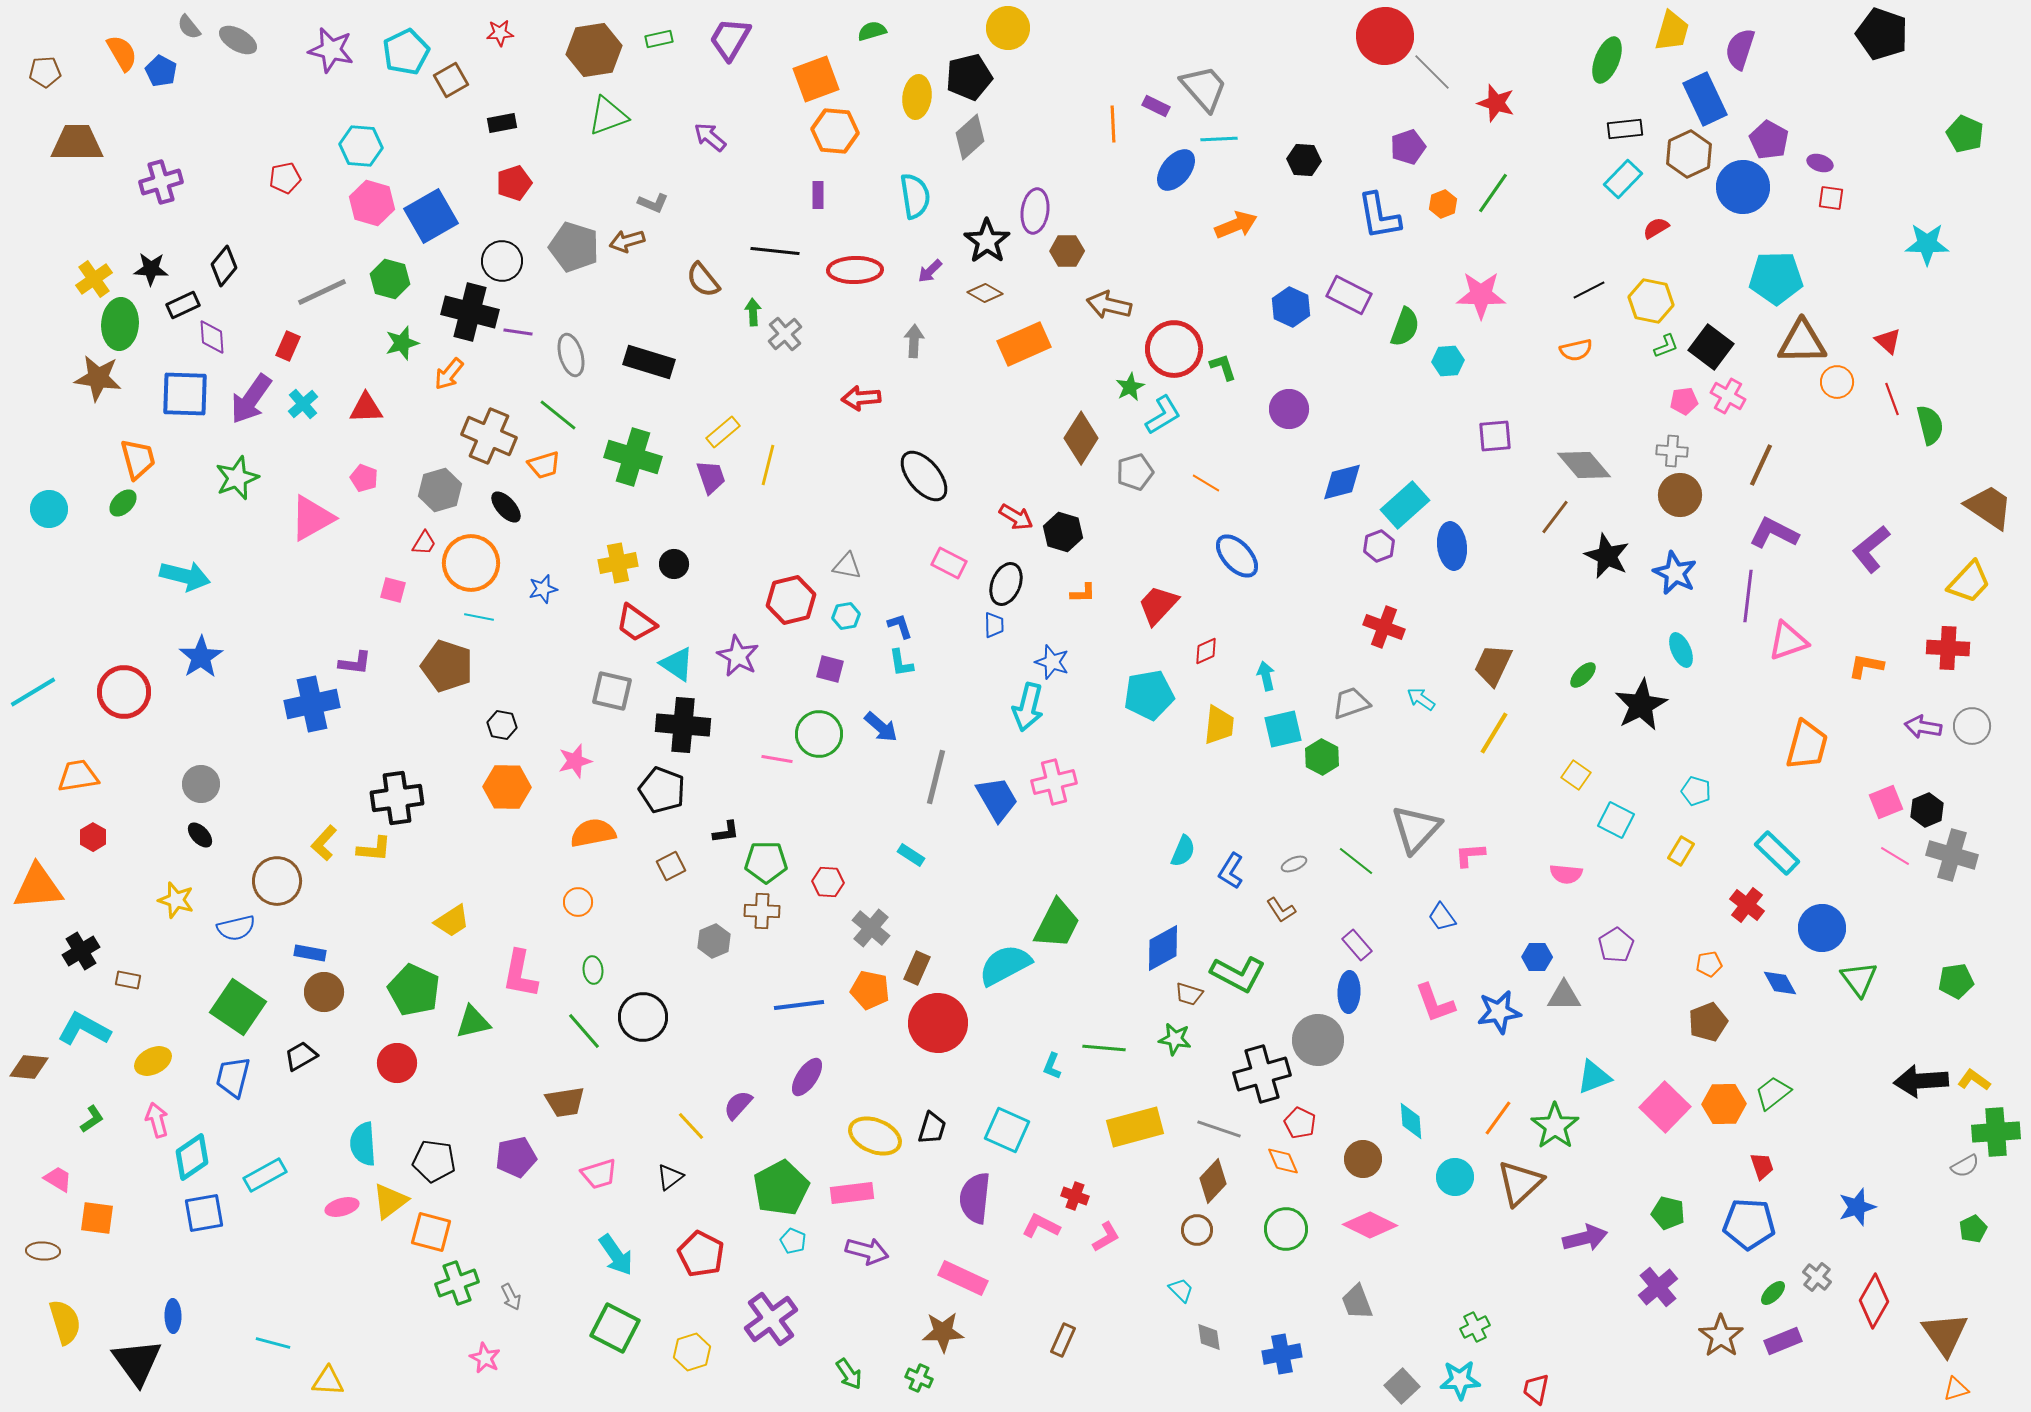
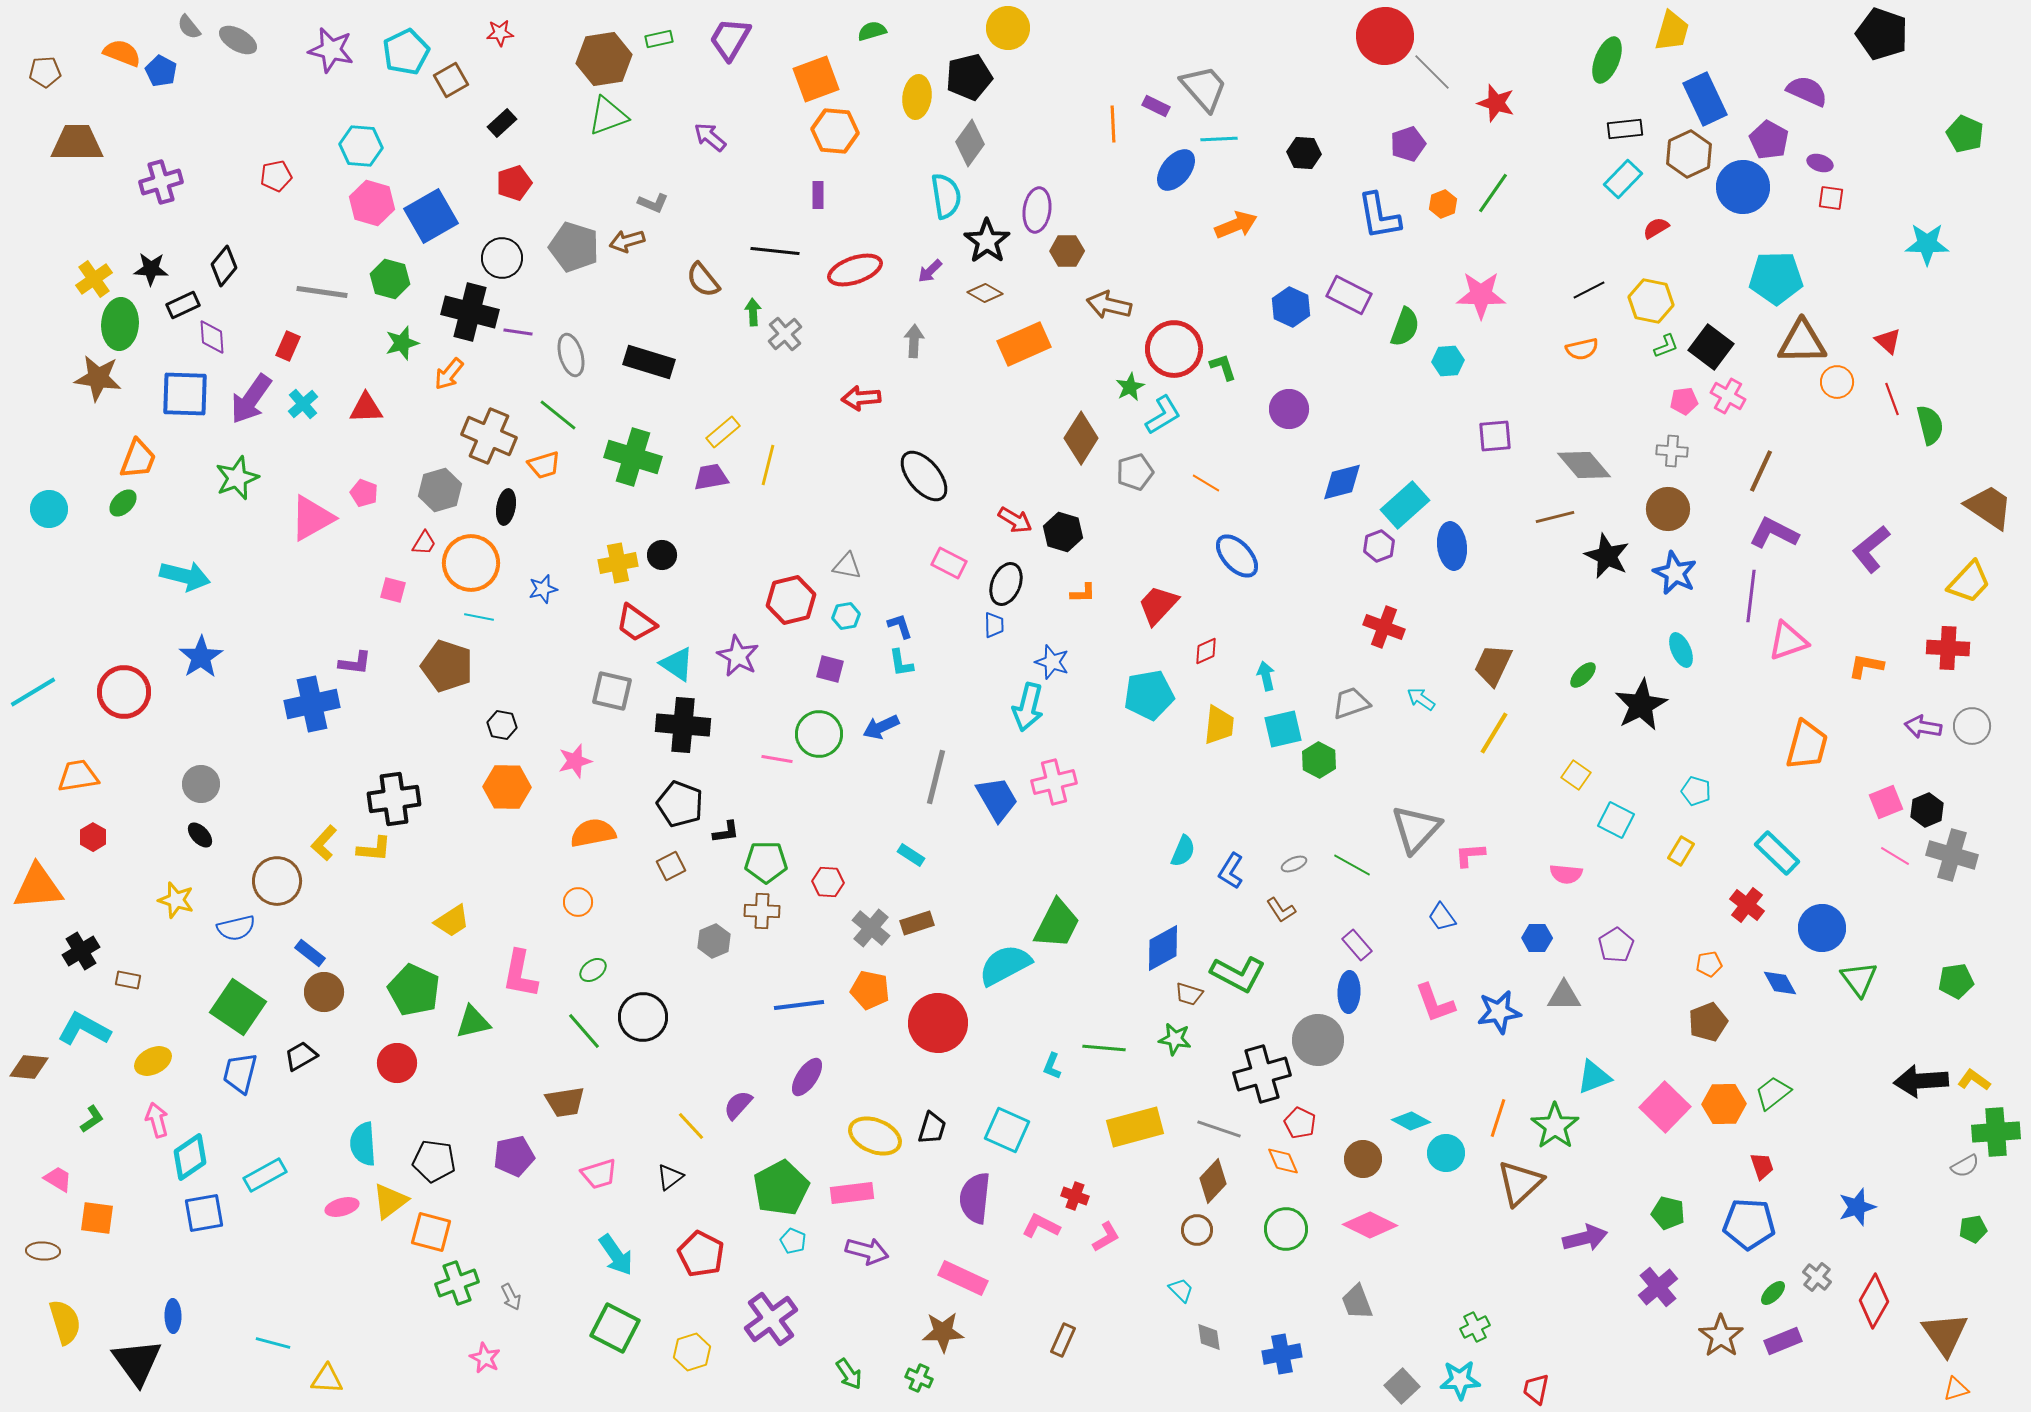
purple semicircle at (1740, 49): moved 67 px right, 42 px down; rotated 96 degrees clockwise
brown hexagon at (594, 50): moved 10 px right, 9 px down
orange semicircle at (122, 53): rotated 39 degrees counterclockwise
black rectangle at (502, 123): rotated 32 degrees counterclockwise
gray diamond at (970, 137): moved 6 px down; rotated 12 degrees counterclockwise
purple pentagon at (1408, 147): moved 3 px up
black hexagon at (1304, 160): moved 7 px up
red pentagon at (285, 178): moved 9 px left, 2 px up
cyan semicircle at (915, 196): moved 31 px right
purple ellipse at (1035, 211): moved 2 px right, 1 px up
black circle at (502, 261): moved 3 px up
red ellipse at (855, 270): rotated 18 degrees counterclockwise
gray line at (322, 292): rotated 33 degrees clockwise
orange semicircle at (1576, 350): moved 6 px right, 1 px up
orange trapezoid at (138, 459): rotated 36 degrees clockwise
brown line at (1761, 465): moved 6 px down
purple trapezoid at (711, 477): rotated 81 degrees counterclockwise
pink pentagon at (364, 478): moved 15 px down
brown circle at (1680, 495): moved 12 px left, 14 px down
black ellipse at (506, 507): rotated 52 degrees clockwise
red arrow at (1016, 517): moved 1 px left, 3 px down
brown line at (1555, 517): rotated 39 degrees clockwise
black circle at (674, 564): moved 12 px left, 9 px up
purple line at (1748, 596): moved 3 px right
blue arrow at (881, 727): rotated 114 degrees clockwise
green hexagon at (1322, 757): moved 3 px left, 3 px down
black pentagon at (662, 790): moved 18 px right, 14 px down
black cross at (397, 798): moved 3 px left, 1 px down
green line at (1356, 861): moved 4 px left, 4 px down; rotated 9 degrees counterclockwise
blue rectangle at (310, 953): rotated 28 degrees clockwise
blue hexagon at (1537, 957): moved 19 px up
brown rectangle at (917, 968): moved 45 px up; rotated 48 degrees clockwise
green ellipse at (593, 970): rotated 60 degrees clockwise
blue trapezoid at (233, 1077): moved 7 px right, 4 px up
orange line at (1498, 1118): rotated 18 degrees counterclockwise
cyan diamond at (1411, 1121): rotated 57 degrees counterclockwise
cyan diamond at (192, 1157): moved 2 px left
purple pentagon at (516, 1157): moved 2 px left, 1 px up
cyan circle at (1455, 1177): moved 9 px left, 24 px up
green pentagon at (1973, 1229): rotated 16 degrees clockwise
yellow triangle at (328, 1381): moved 1 px left, 2 px up
